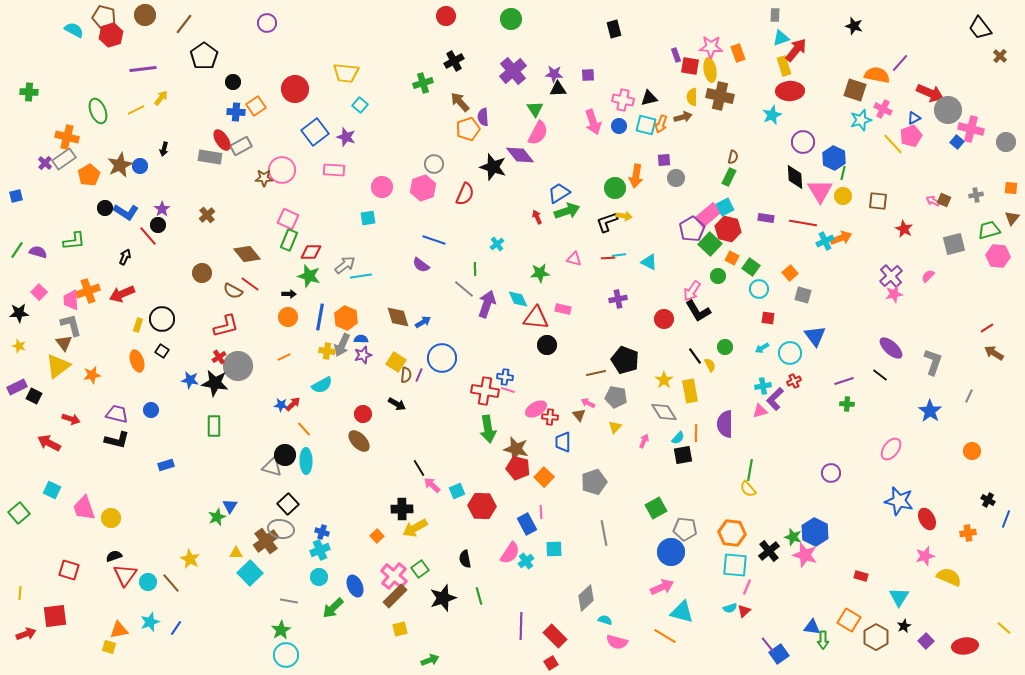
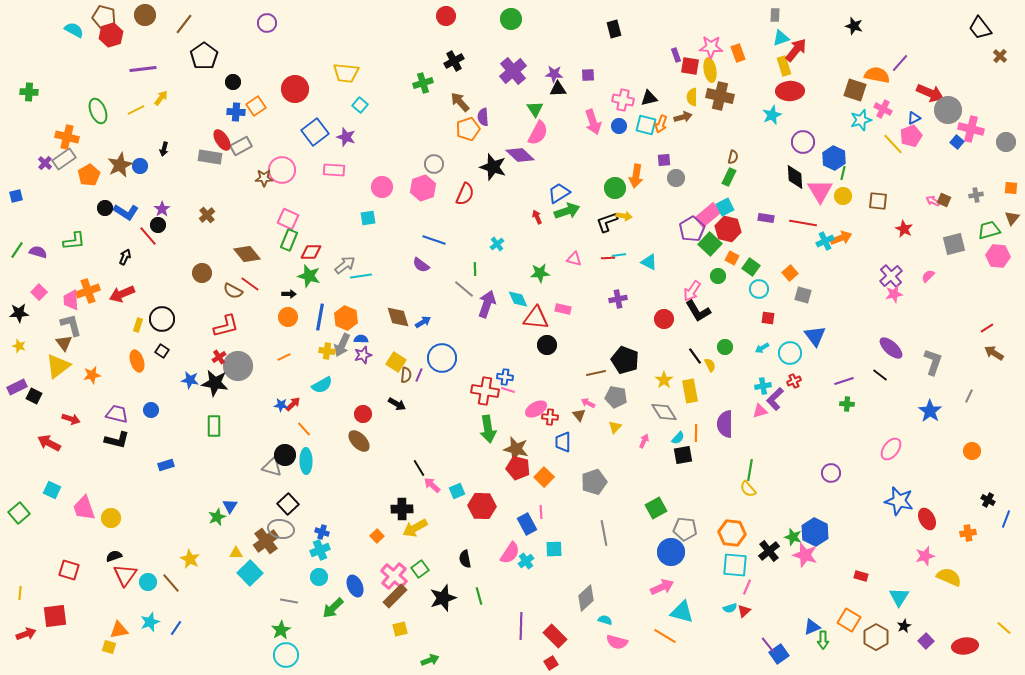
purple diamond at (520, 155): rotated 8 degrees counterclockwise
blue triangle at (812, 627): rotated 30 degrees counterclockwise
